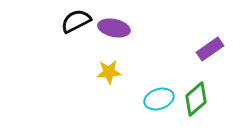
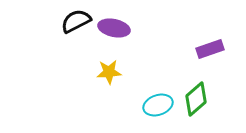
purple rectangle: rotated 16 degrees clockwise
cyan ellipse: moved 1 px left, 6 px down
